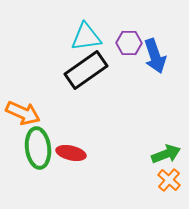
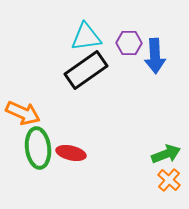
blue arrow: rotated 16 degrees clockwise
